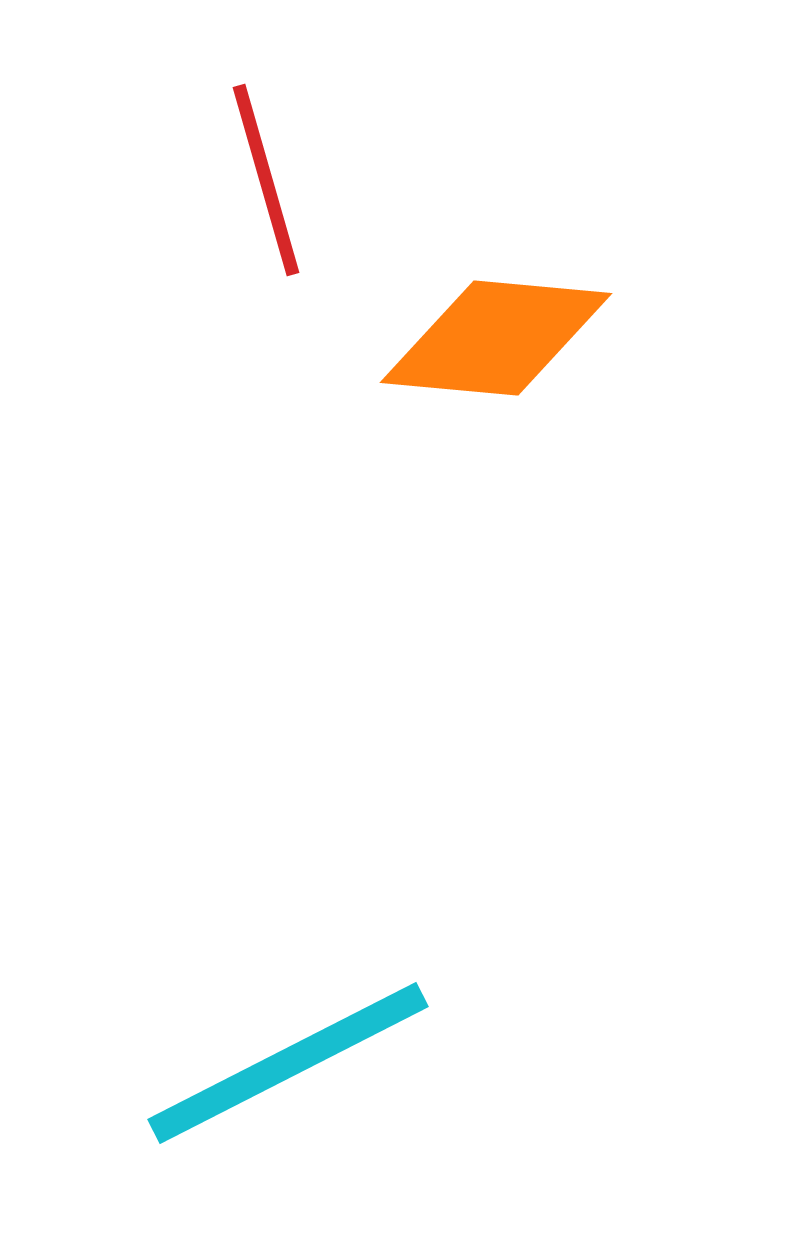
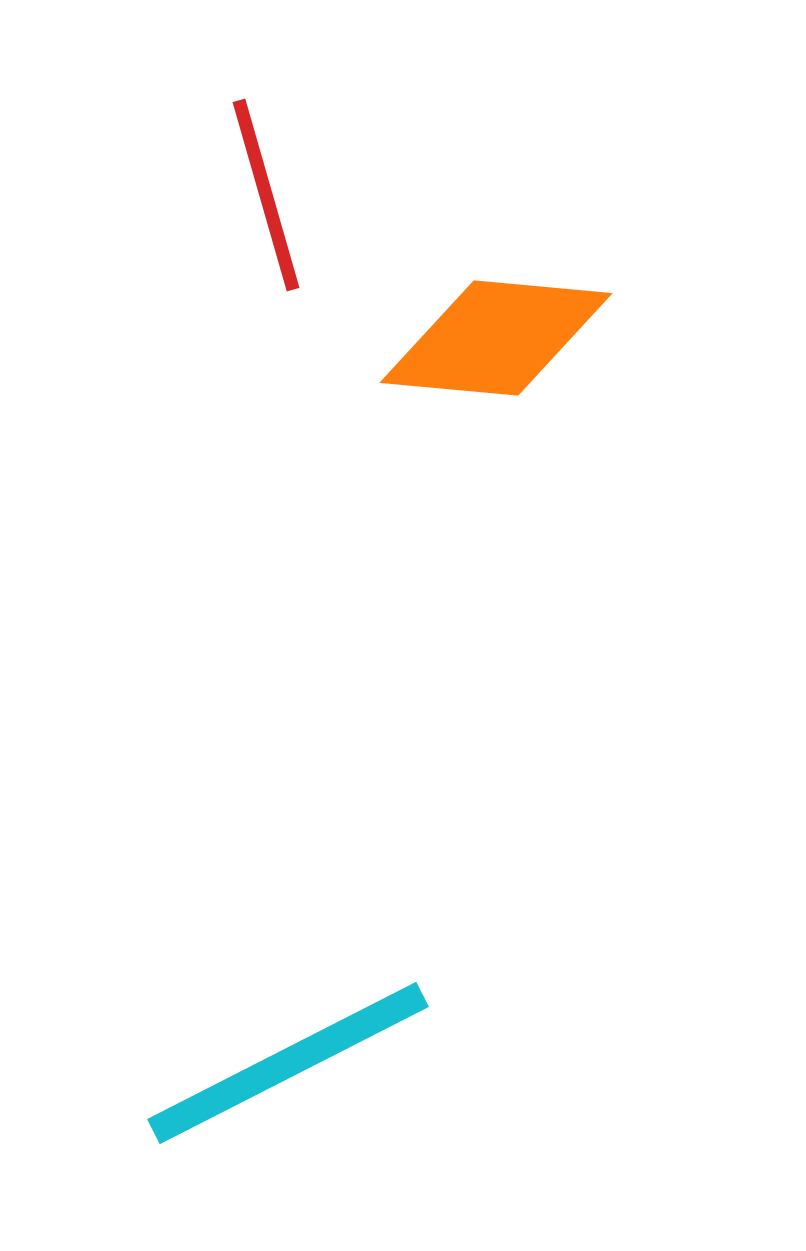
red line: moved 15 px down
